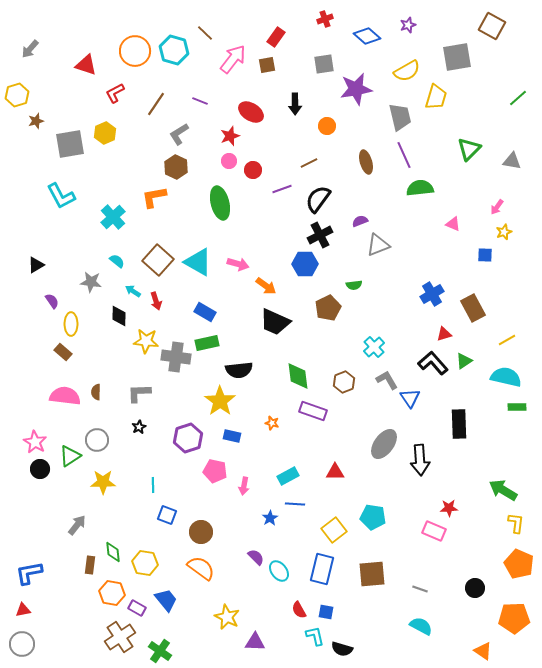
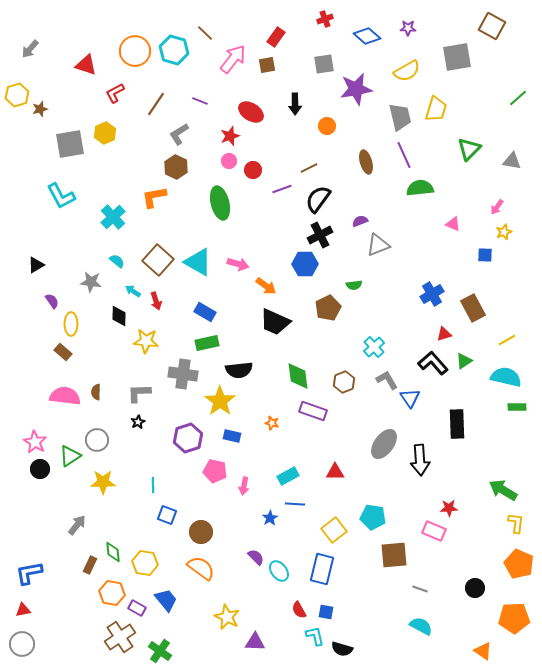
purple star at (408, 25): moved 3 px down; rotated 21 degrees clockwise
yellow trapezoid at (436, 97): moved 12 px down
brown star at (36, 121): moved 4 px right, 12 px up
brown line at (309, 163): moved 5 px down
gray cross at (176, 357): moved 7 px right, 17 px down
black rectangle at (459, 424): moved 2 px left
black star at (139, 427): moved 1 px left, 5 px up
brown rectangle at (90, 565): rotated 18 degrees clockwise
brown square at (372, 574): moved 22 px right, 19 px up
